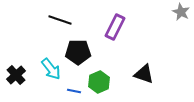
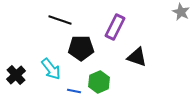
black pentagon: moved 3 px right, 4 px up
black triangle: moved 7 px left, 17 px up
